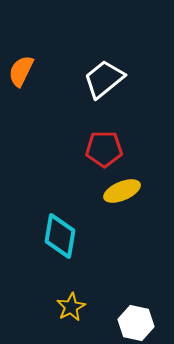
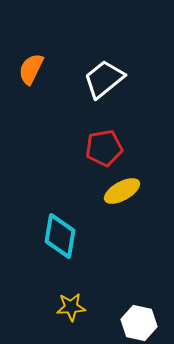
orange semicircle: moved 10 px right, 2 px up
red pentagon: moved 1 px up; rotated 9 degrees counterclockwise
yellow ellipse: rotated 6 degrees counterclockwise
yellow star: rotated 24 degrees clockwise
white hexagon: moved 3 px right
